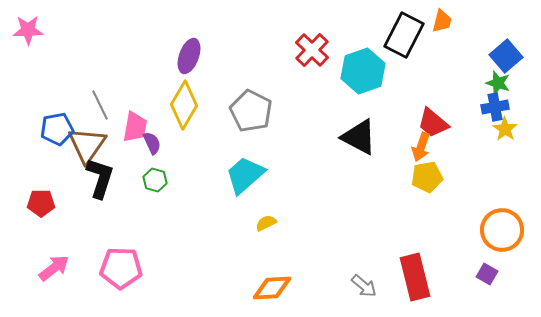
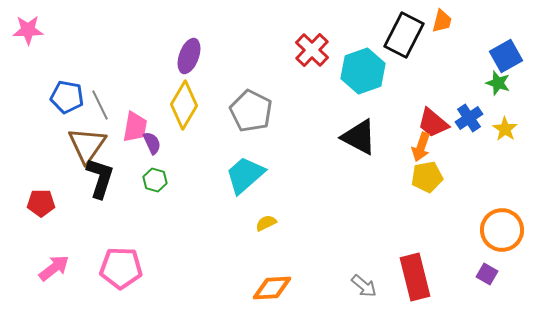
blue square: rotated 12 degrees clockwise
blue cross: moved 26 px left, 11 px down; rotated 24 degrees counterclockwise
blue pentagon: moved 10 px right, 32 px up; rotated 20 degrees clockwise
